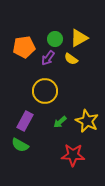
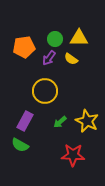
yellow triangle: rotated 30 degrees clockwise
purple arrow: moved 1 px right
